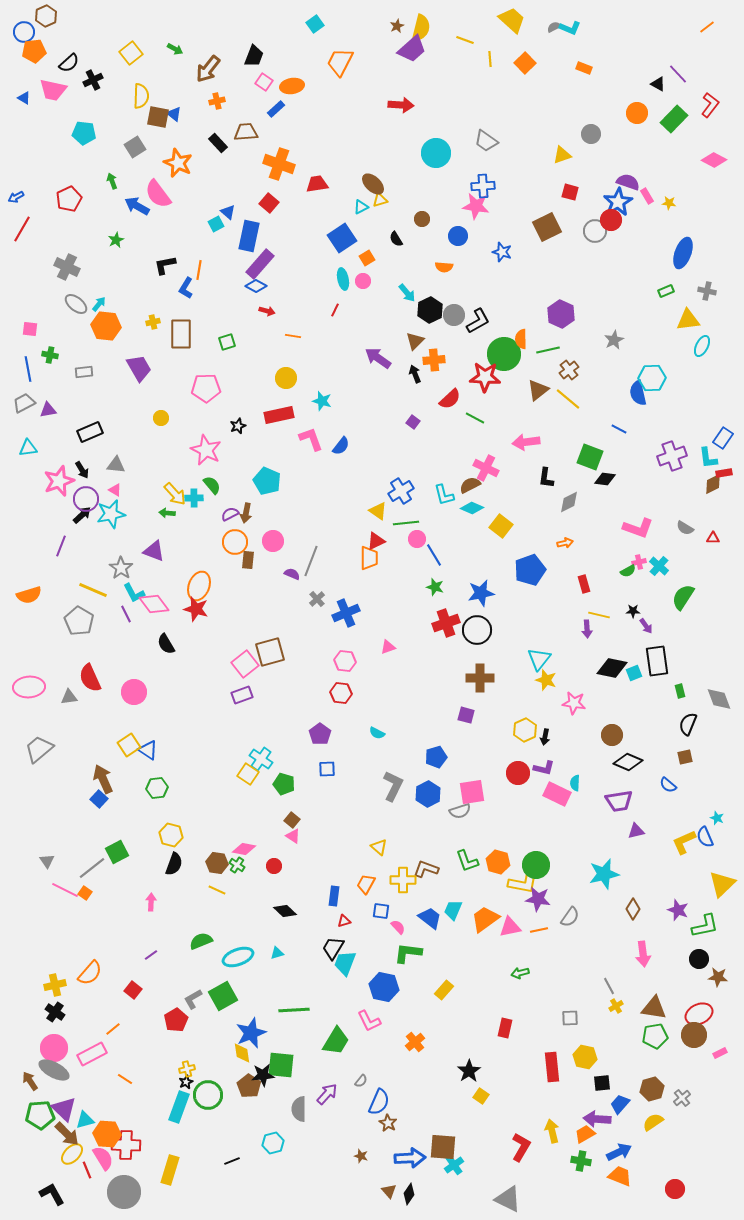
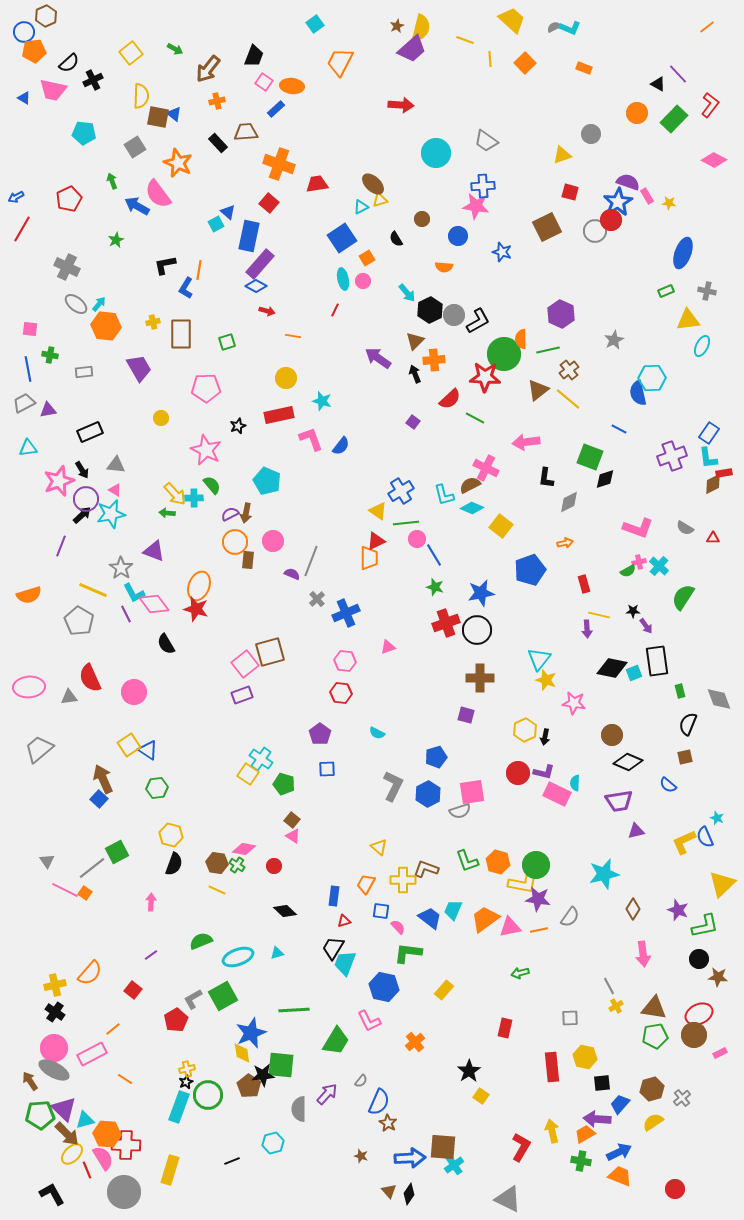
orange ellipse at (292, 86): rotated 15 degrees clockwise
blue rectangle at (723, 438): moved 14 px left, 5 px up
black diamond at (605, 479): rotated 25 degrees counterclockwise
purple L-shape at (544, 768): moved 4 px down
